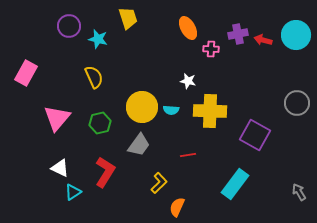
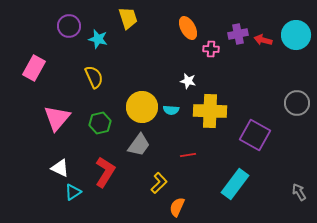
pink rectangle: moved 8 px right, 5 px up
